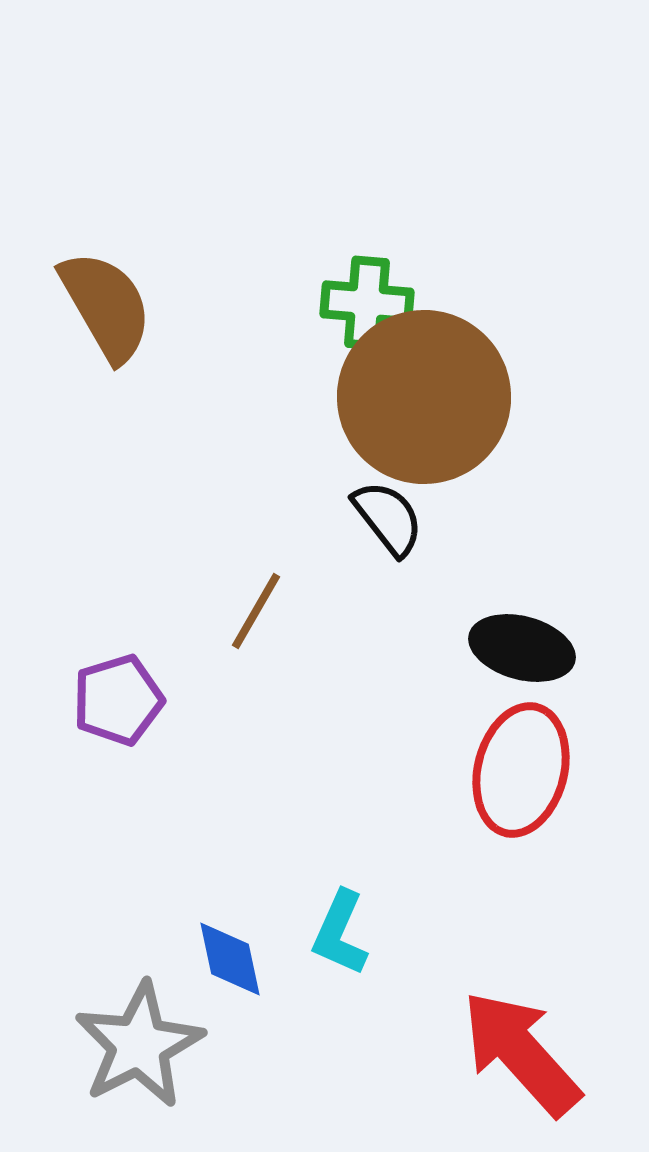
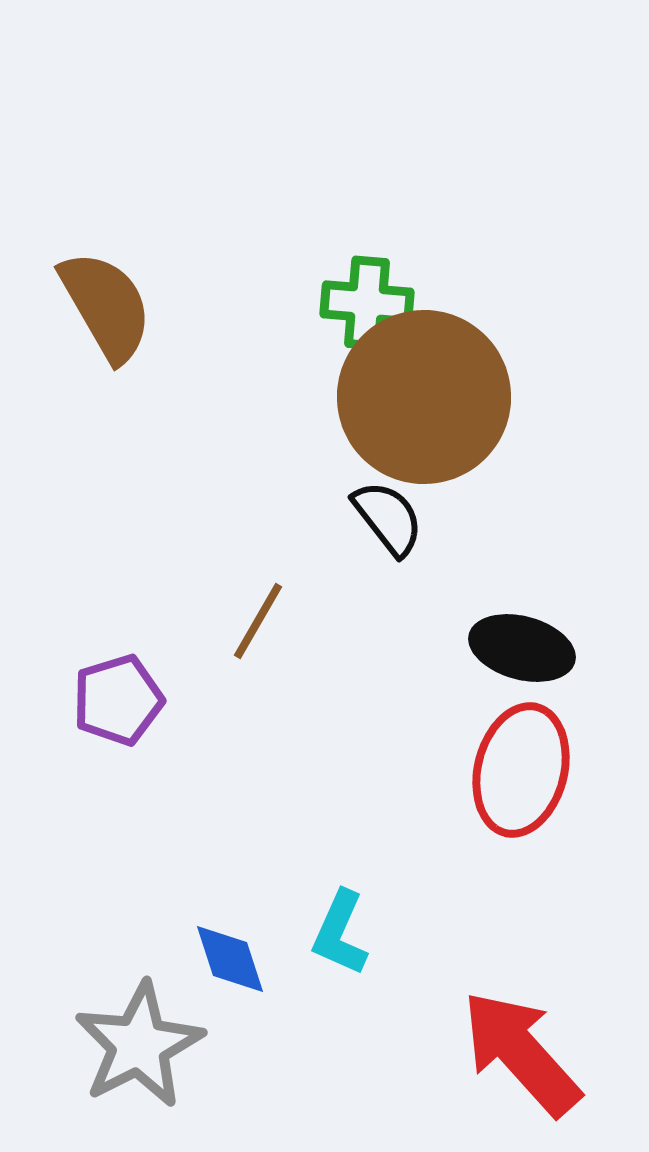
brown line: moved 2 px right, 10 px down
blue diamond: rotated 6 degrees counterclockwise
